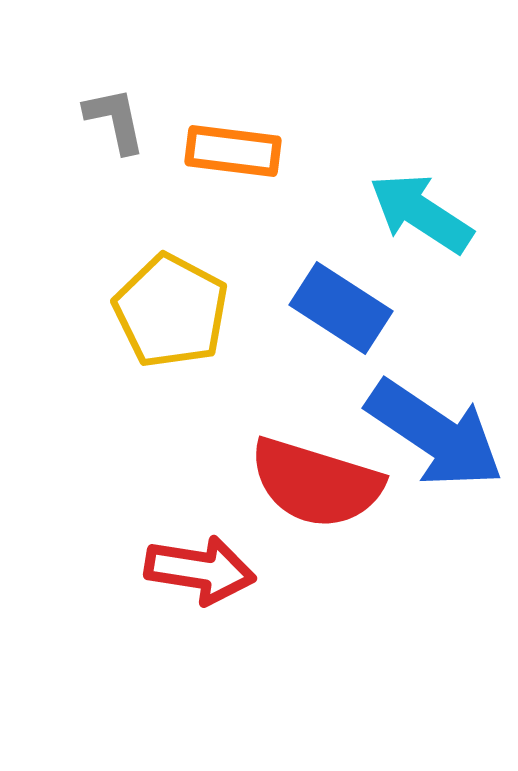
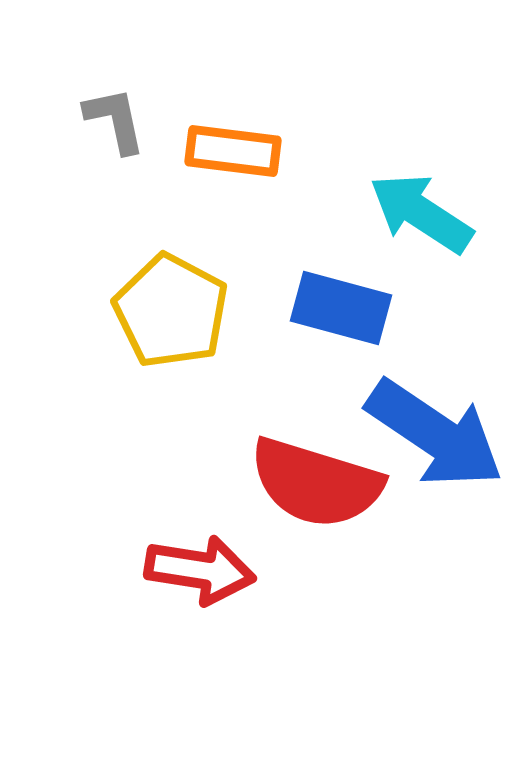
blue rectangle: rotated 18 degrees counterclockwise
